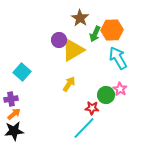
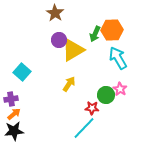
brown star: moved 25 px left, 5 px up
